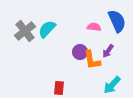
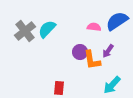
blue semicircle: rotated 100 degrees counterclockwise
